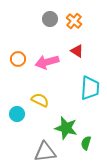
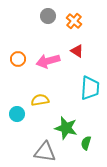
gray circle: moved 2 px left, 3 px up
pink arrow: moved 1 px right, 1 px up
yellow semicircle: rotated 36 degrees counterclockwise
gray triangle: rotated 15 degrees clockwise
